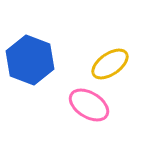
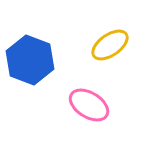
yellow ellipse: moved 19 px up
